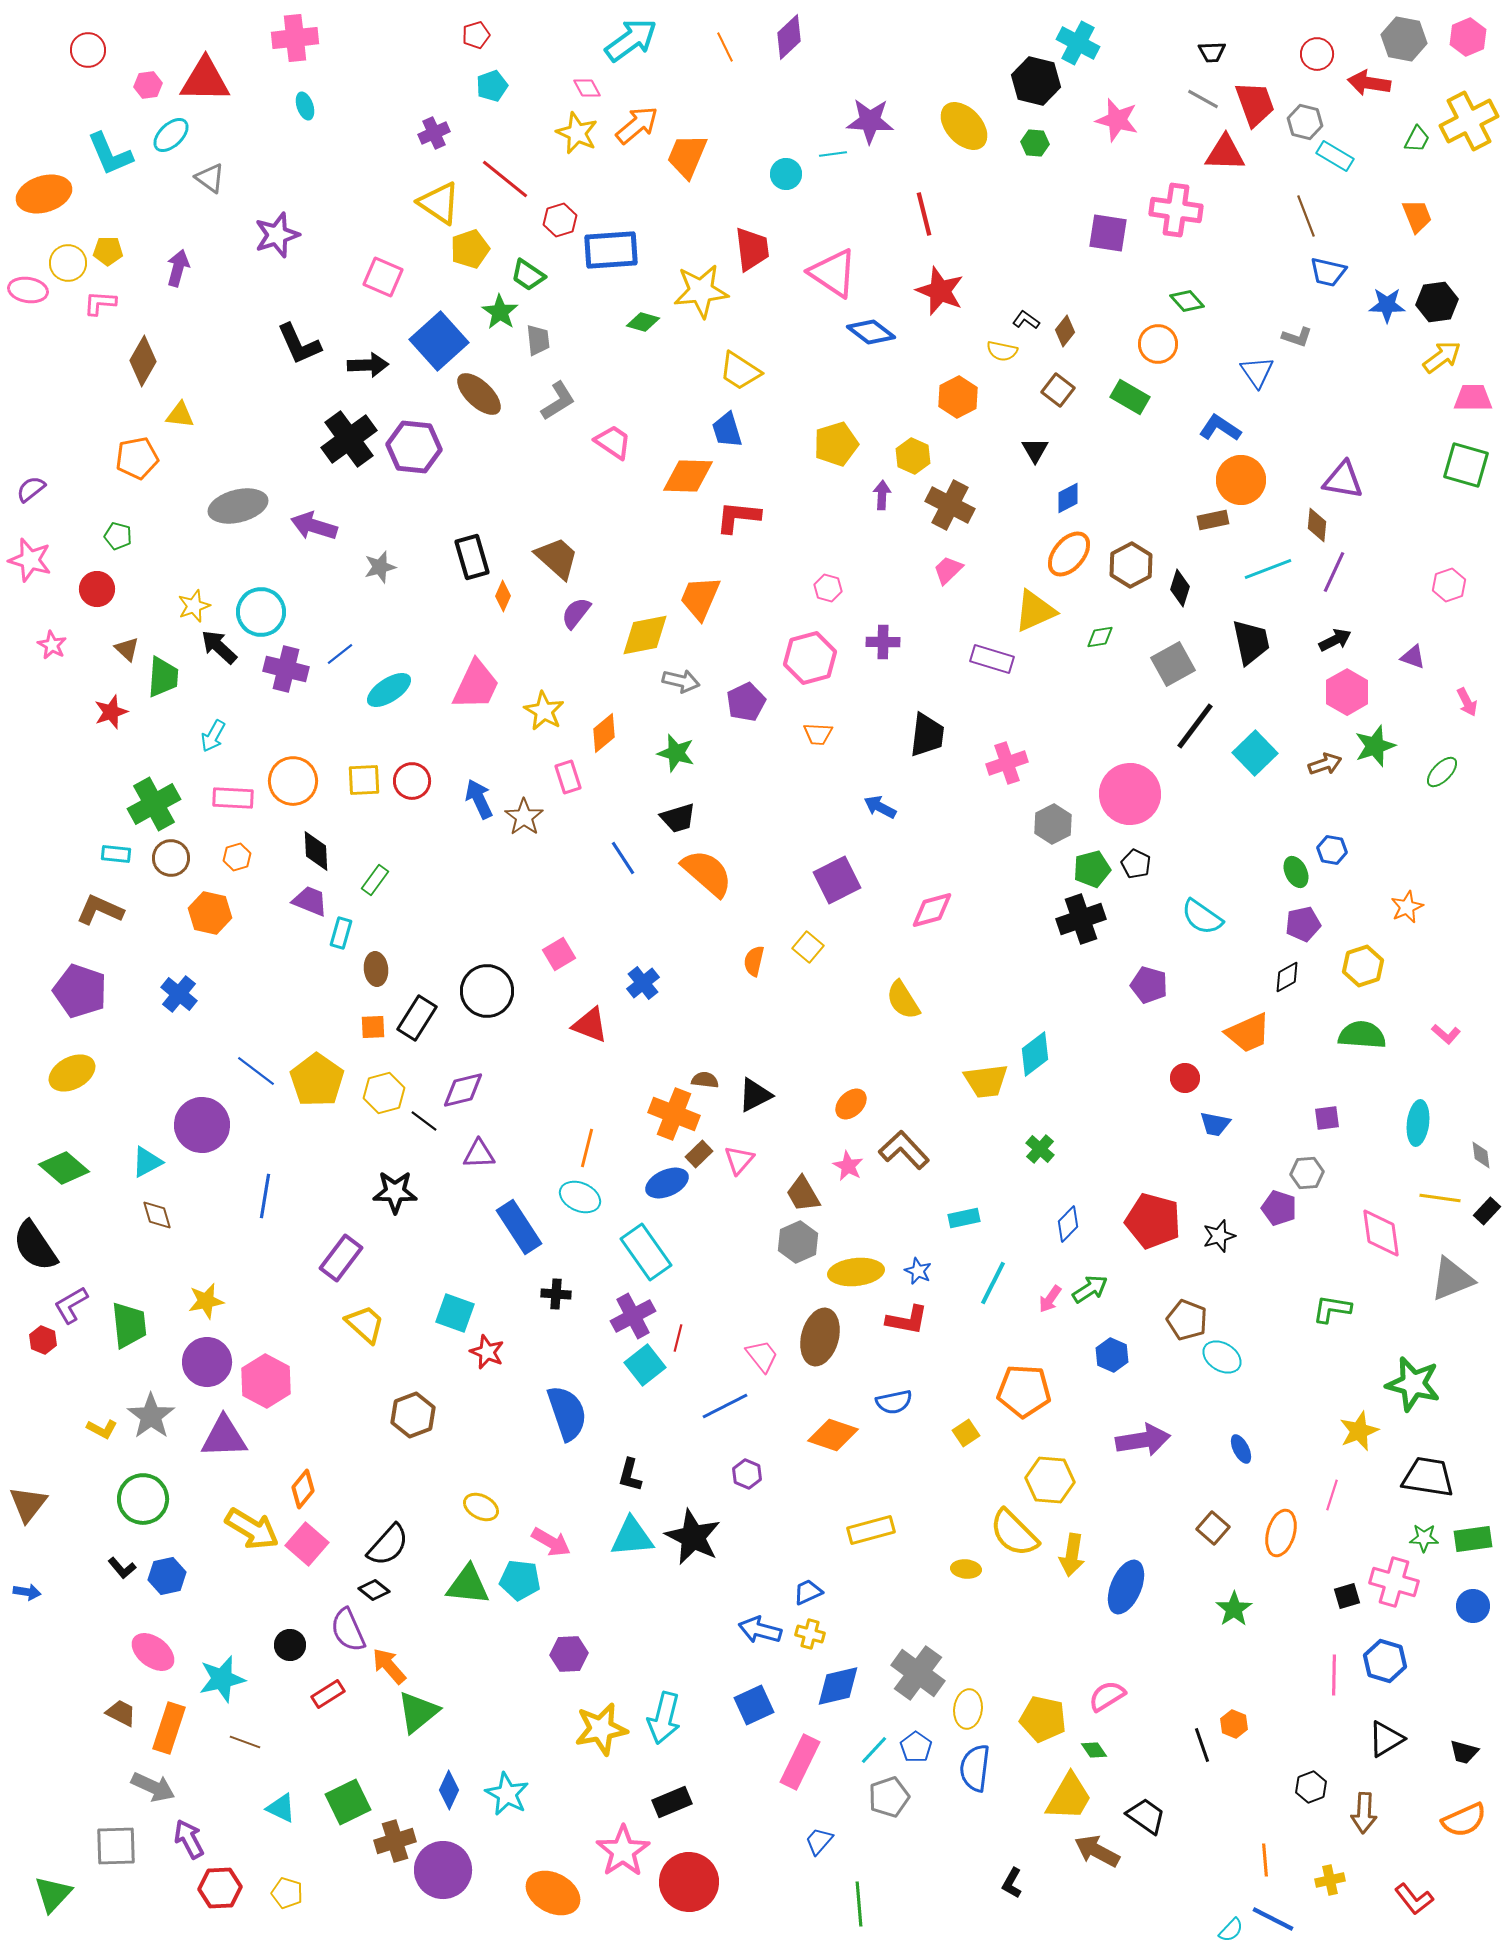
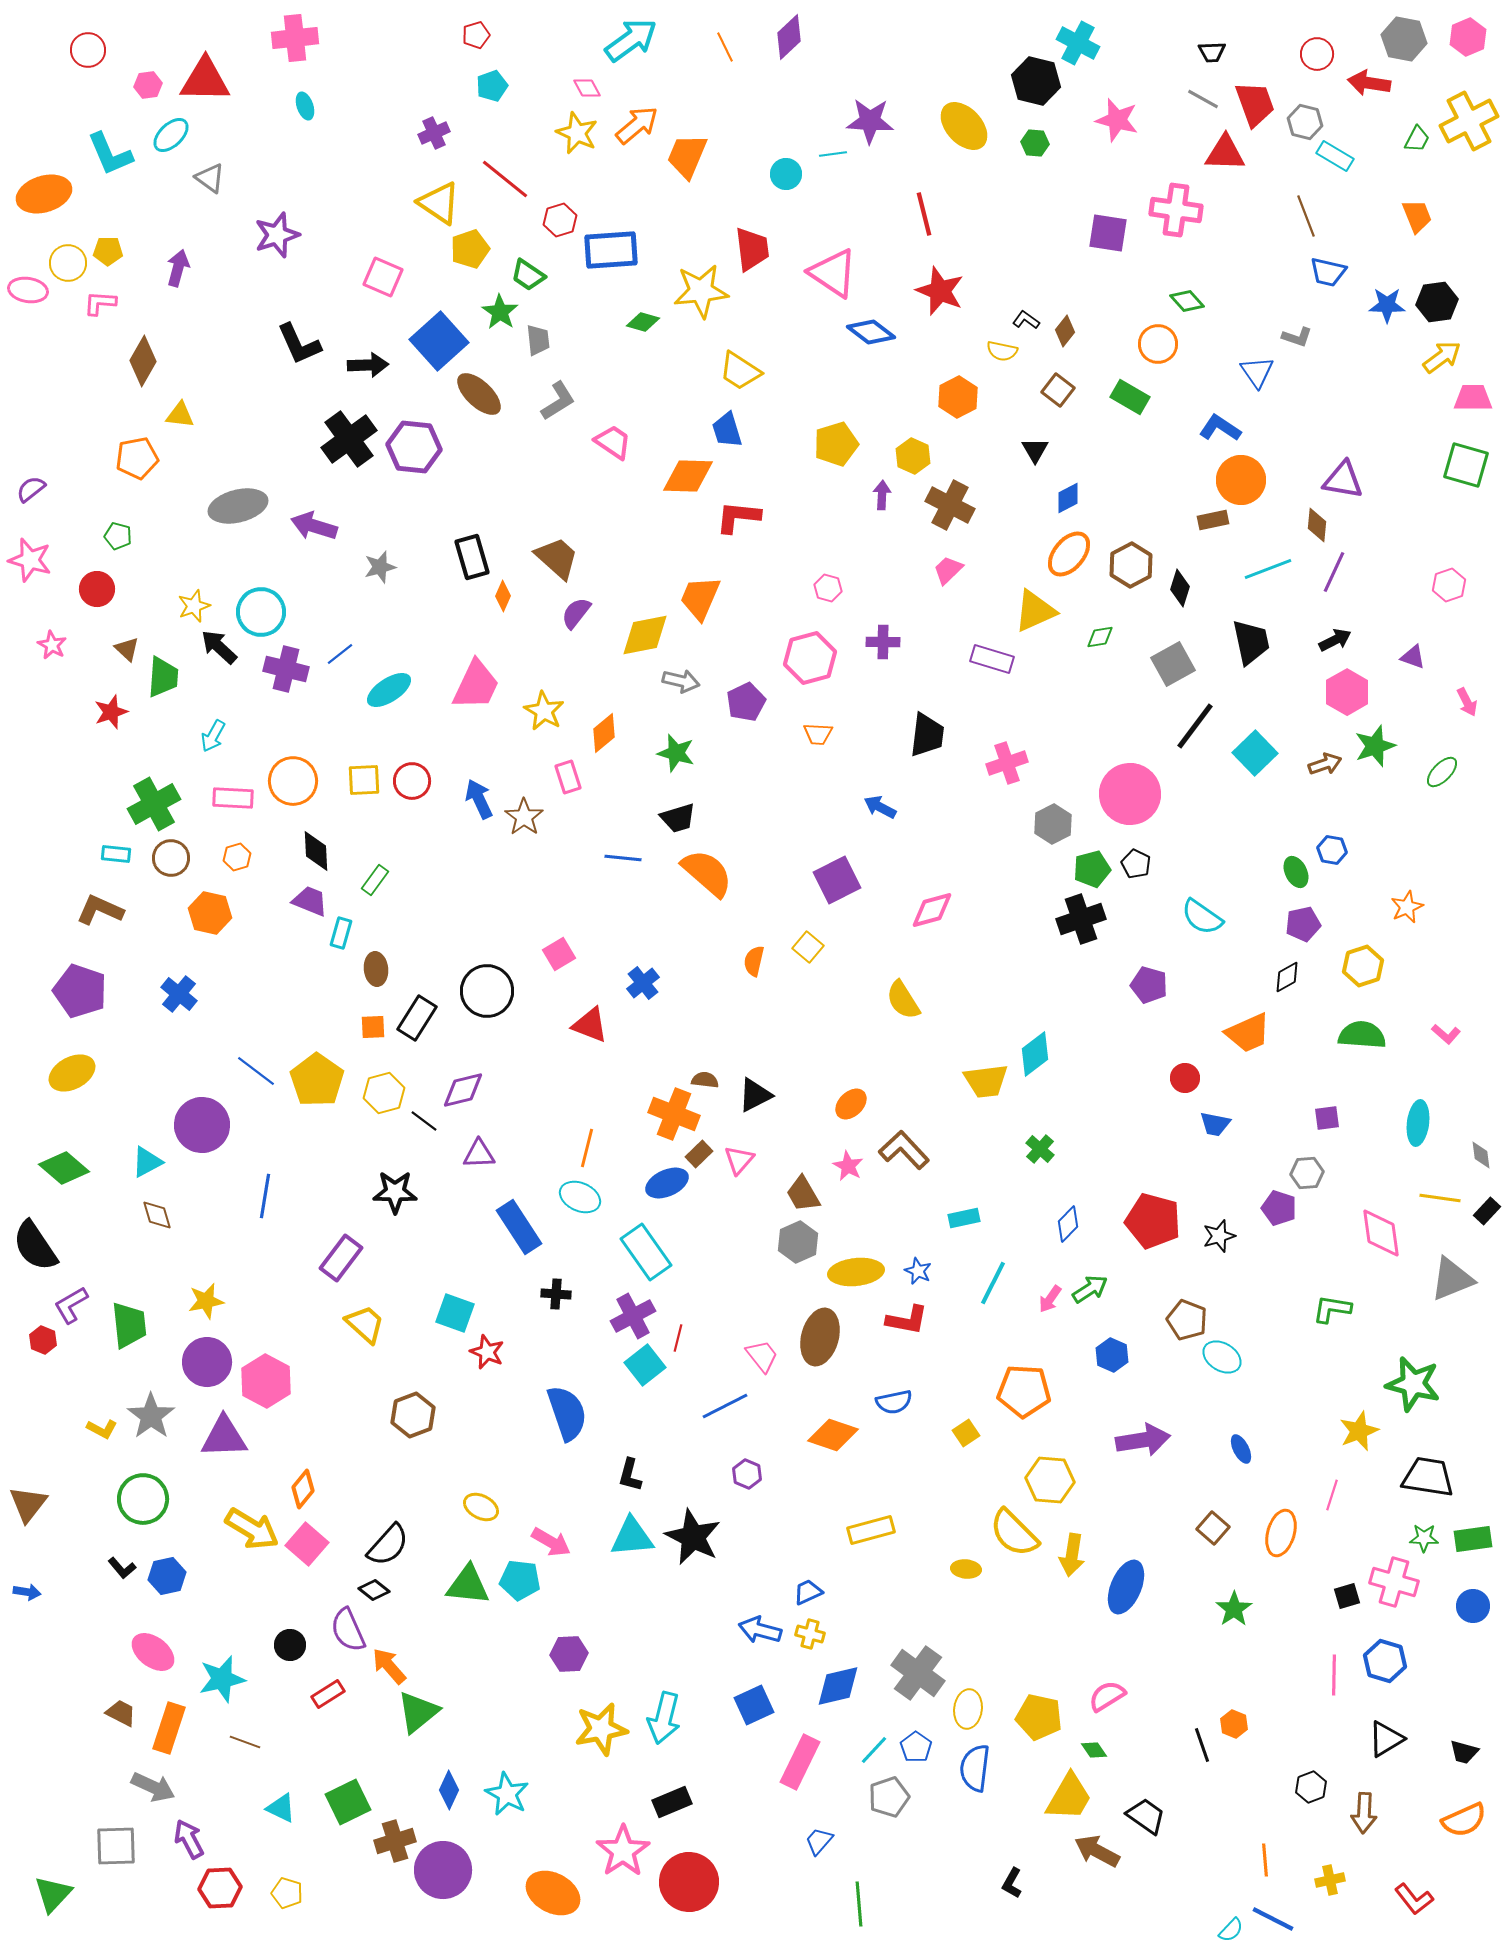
blue line at (623, 858): rotated 51 degrees counterclockwise
yellow pentagon at (1043, 1719): moved 4 px left, 2 px up
